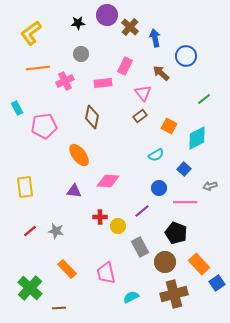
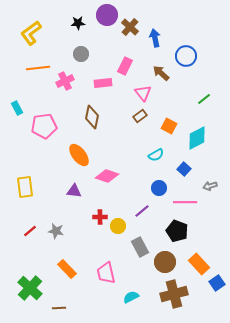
pink diamond at (108, 181): moved 1 px left, 5 px up; rotated 15 degrees clockwise
black pentagon at (176, 233): moved 1 px right, 2 px up
